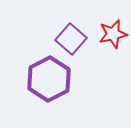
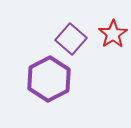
red star: rotated 20 degrees counterclockwise
